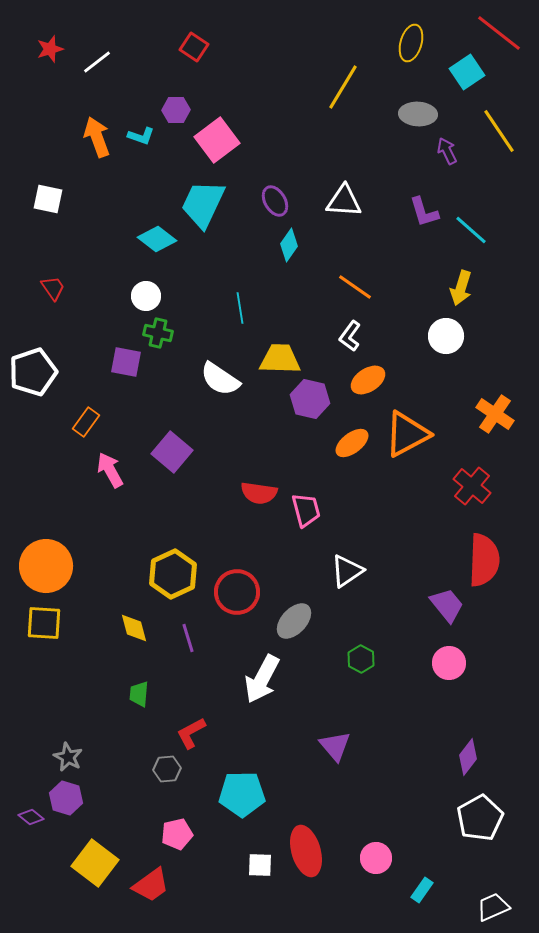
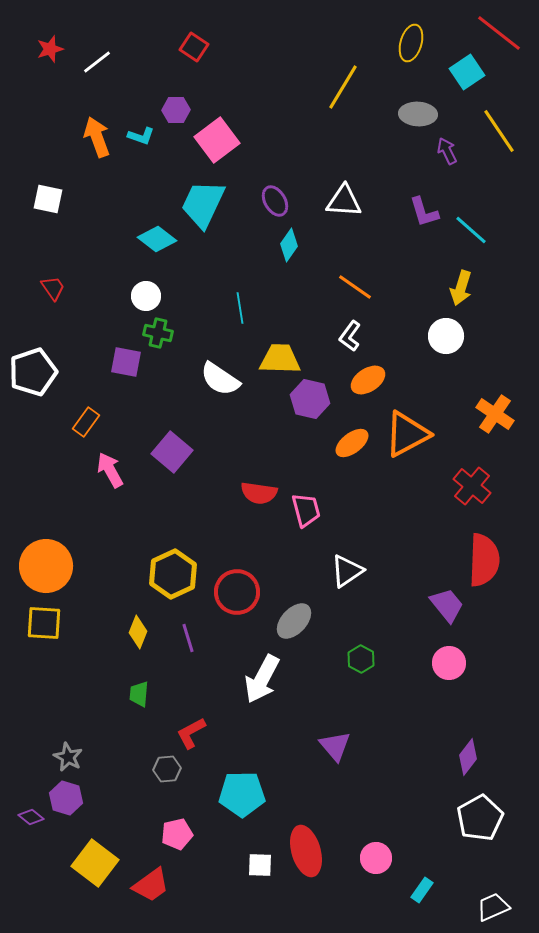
yellow diamond at (134, 628): moved 4 px right, 4 px down; rotated 36 degrees clockwise
